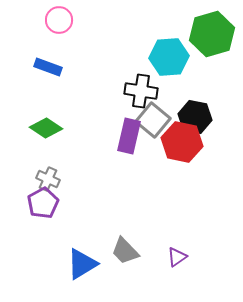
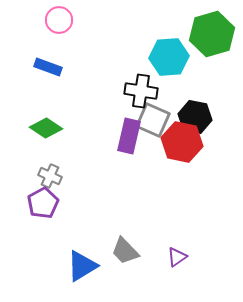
gray square: rotated 16 degrees counterclockwise
gray cross: moved 2 px right, 3 px up
blue triangle: moved 2 px down
